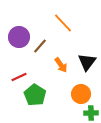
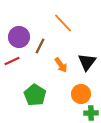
brown line: rotated 14 degrees counterclockwise
red line: moved 7 px left, 16 px up
